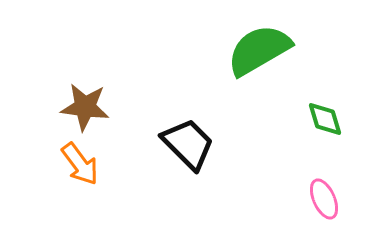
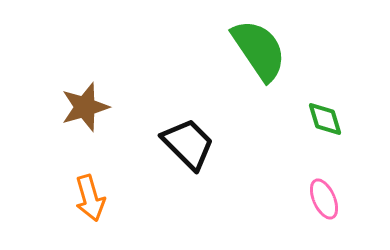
green semicircle: rotated 86 degrees clockwise
brown star: rotated 24 degrees counterclockwise
orange arrow: moved 10 px right, 34 px down; rotated 21 degrees clockwise
